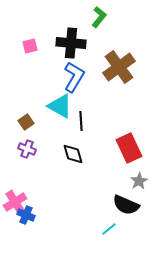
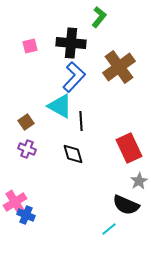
blue L-shape: rotated 12 degrees clockwise
